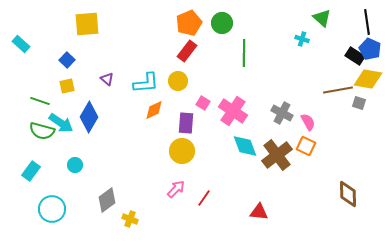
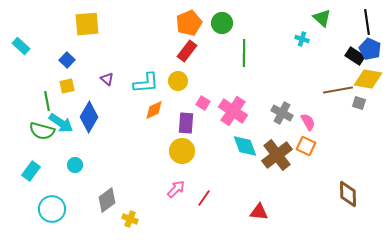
cyan rectangle at (21, 44): moved 2 px down
green line at (40, 101): moved 7 px right; rotated 60 degrees clockwise
